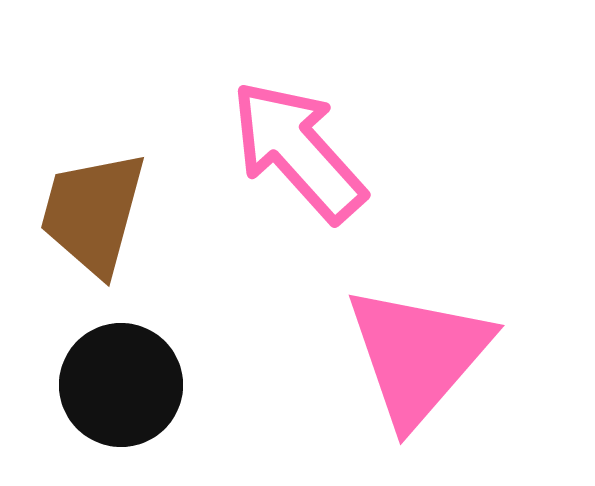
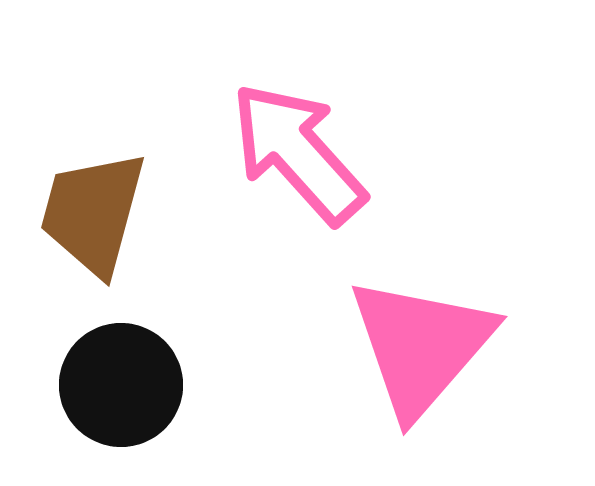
pink arrow: moved 2 px down
pink triangle: moved 3 px right, 9 px up
